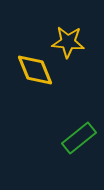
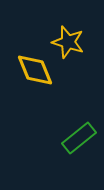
yellow star: rotated 12 degrees clockwise
